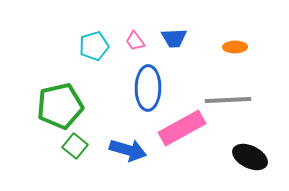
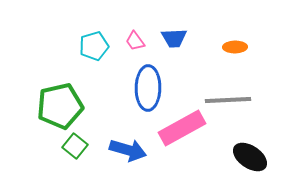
black ellipse: rotated 8 degrees clockwise
